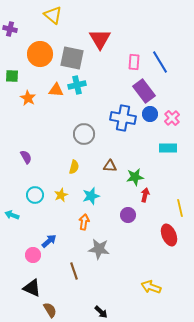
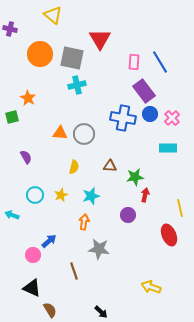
green square: moved 41 px down; rotated 16 degrees counterclockwise
orange triangle: moved 4 px right, 43 px down
